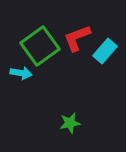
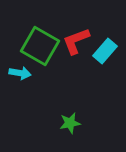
red L-shape: moved 1 px left, 3 px down
green square: rotated 24 degrees counterclockwise
cyan arrow: moved 1 px left
